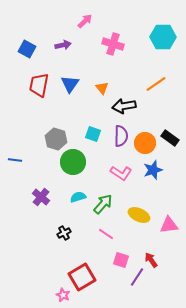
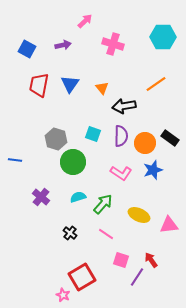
black cross: moved 6 px right; rotated 24 degrees counterclockwise
